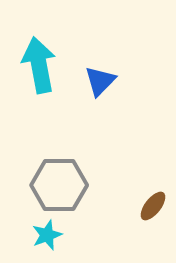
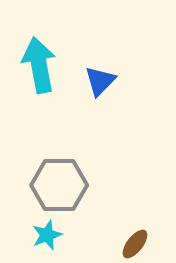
brown ellipse: moved 18 px left, 38 px down
